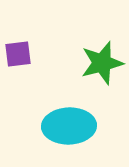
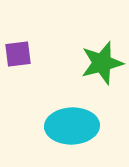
cyan ellipse: moved 3 px right
